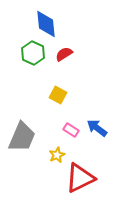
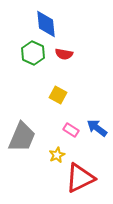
red semicircle: rotated 138 degrees counterclockwise
